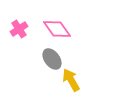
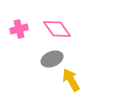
pink cross: rotated 18 degrees clockwise
gray ellipse: rotated 75 degrees counterclockwise
